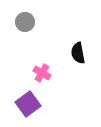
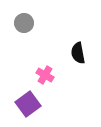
gray circle: moved 1 px left, 1 px down
pink cross: moved 3 px right, 2 px down
